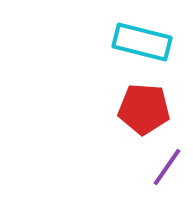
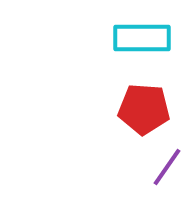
cyan rectangle: moved 4 px up; rotated 14 degrees counterclockwise
